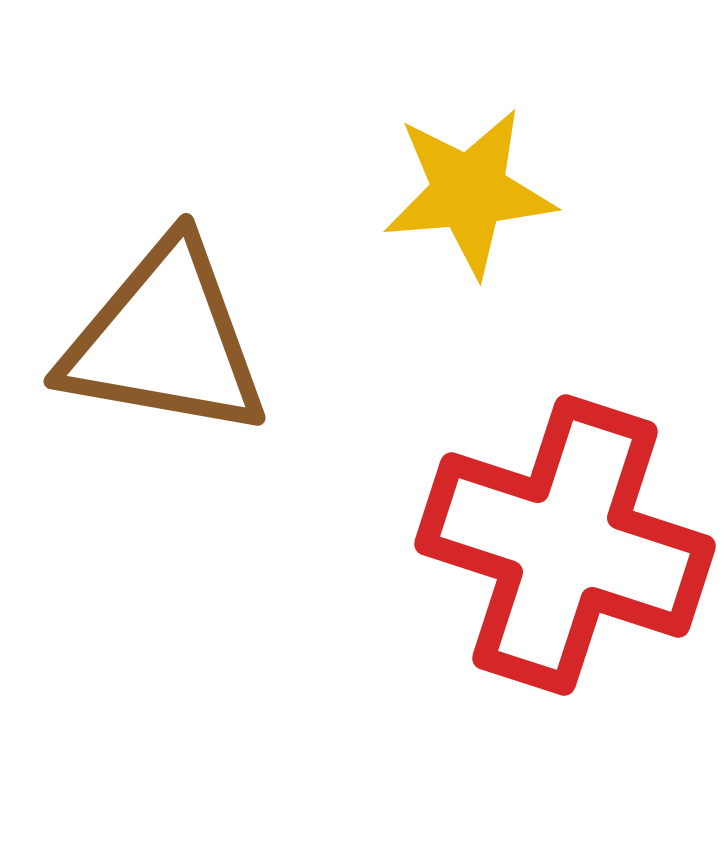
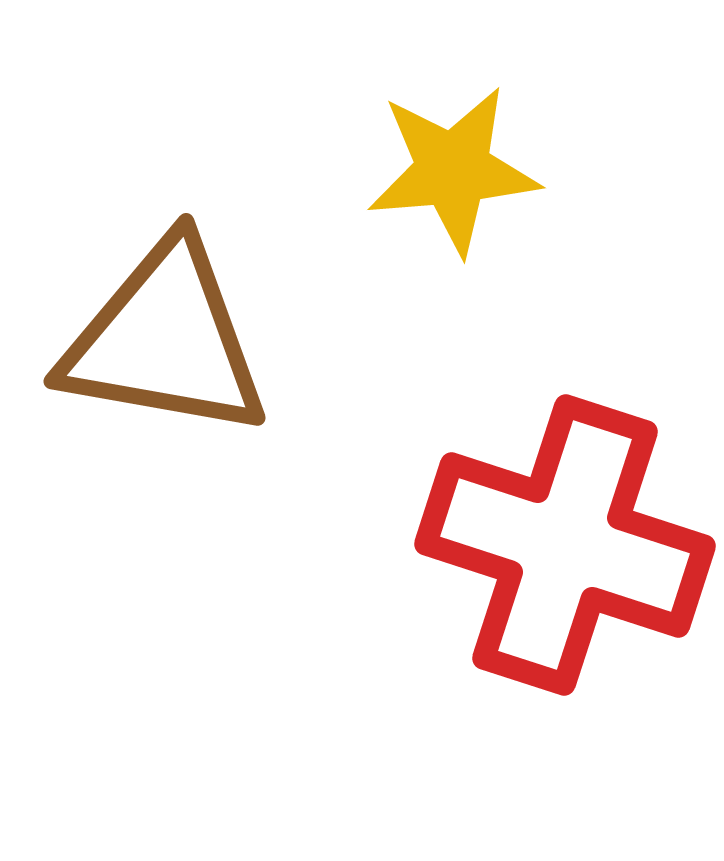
yellow star: moved 16 px left, 22 px up
